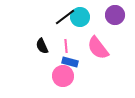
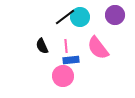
blue rectangle: moved 1 px right, 2 px up; rotated 21 degrees counterclockwise
